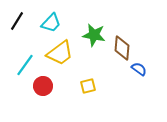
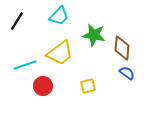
cyan trapezoid: moved 8 px right, 7 px up
cyan line: rotated 35 degrees clockwise
blue semicircle: moved 12 px left, 4 px down
